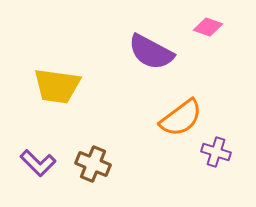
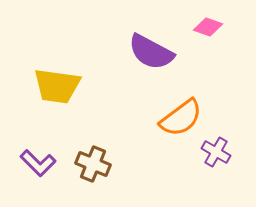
purple cross: rotated 12 degrees clockwise
